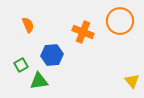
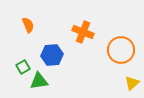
orange circle: moved 1 px right, 29 px down
green square: moved 2 px right, 2 px down
yellow triangle: moved 2 px down; rotated 28 degrees clockwise
